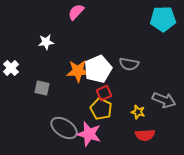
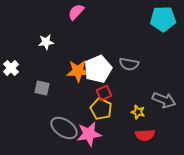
pink star: rotated 25 degrees counterclockwise
